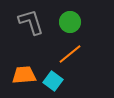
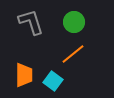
green circle: moved 4 px right
orange line: moved 3 px right
orange trapezoid: rotated 95 degrees clockwise
